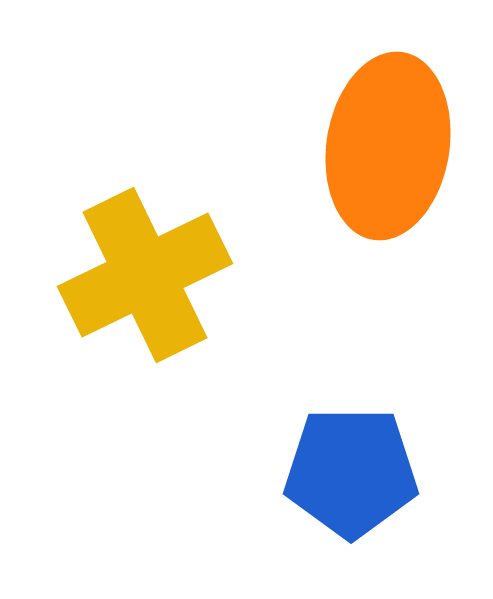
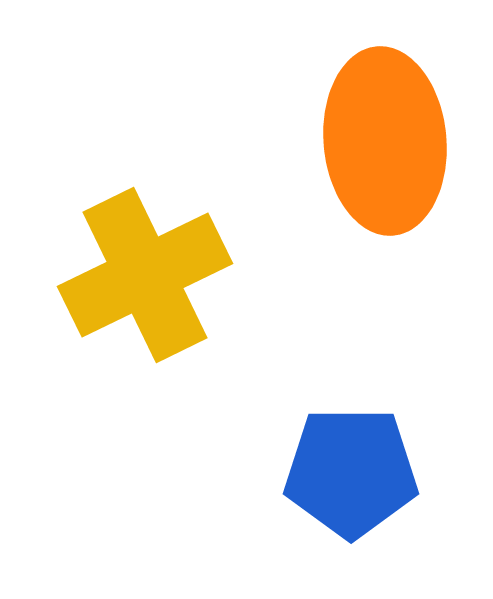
orange ellipse: moved 3 px left, 5 px up; rotated 14 degrees counterclockwise
